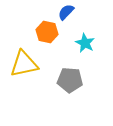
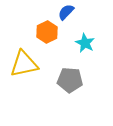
orange hexagon: rotated 20 degrees clockwise
